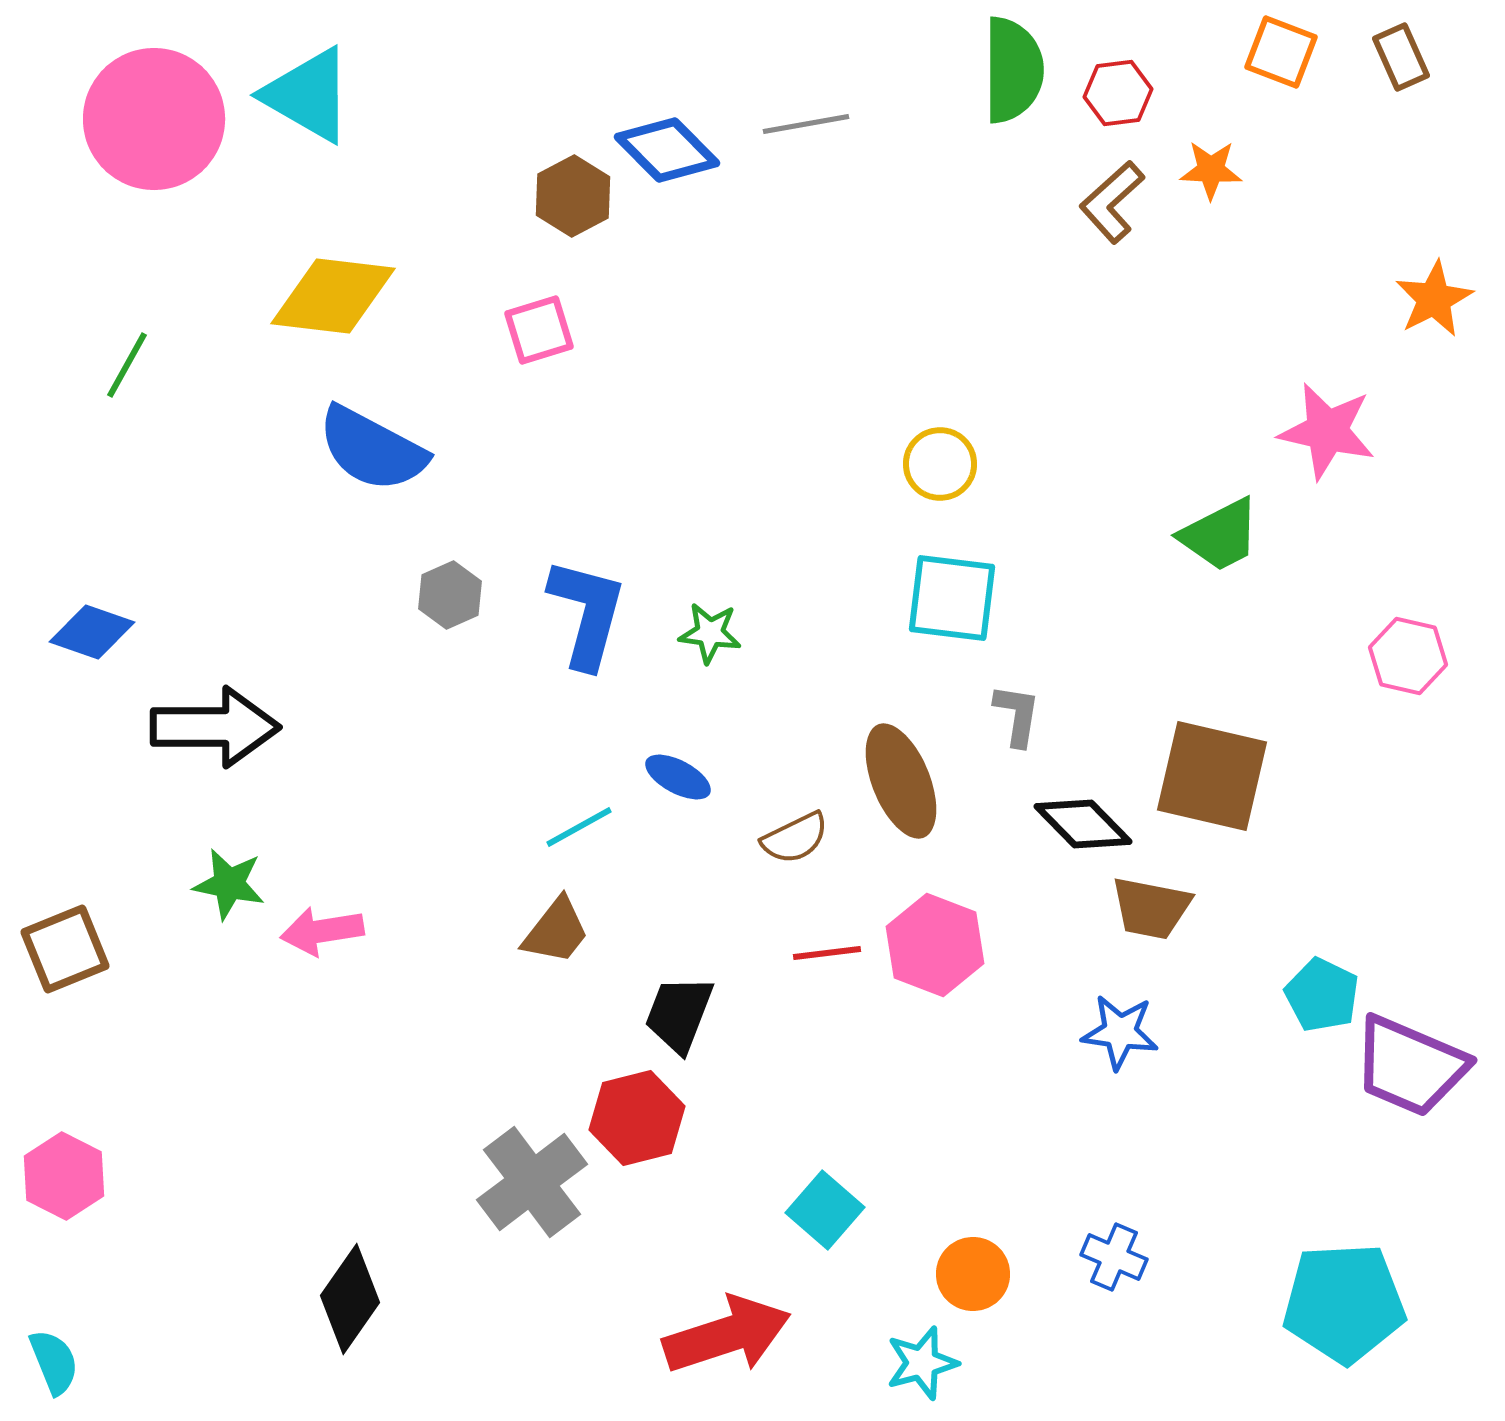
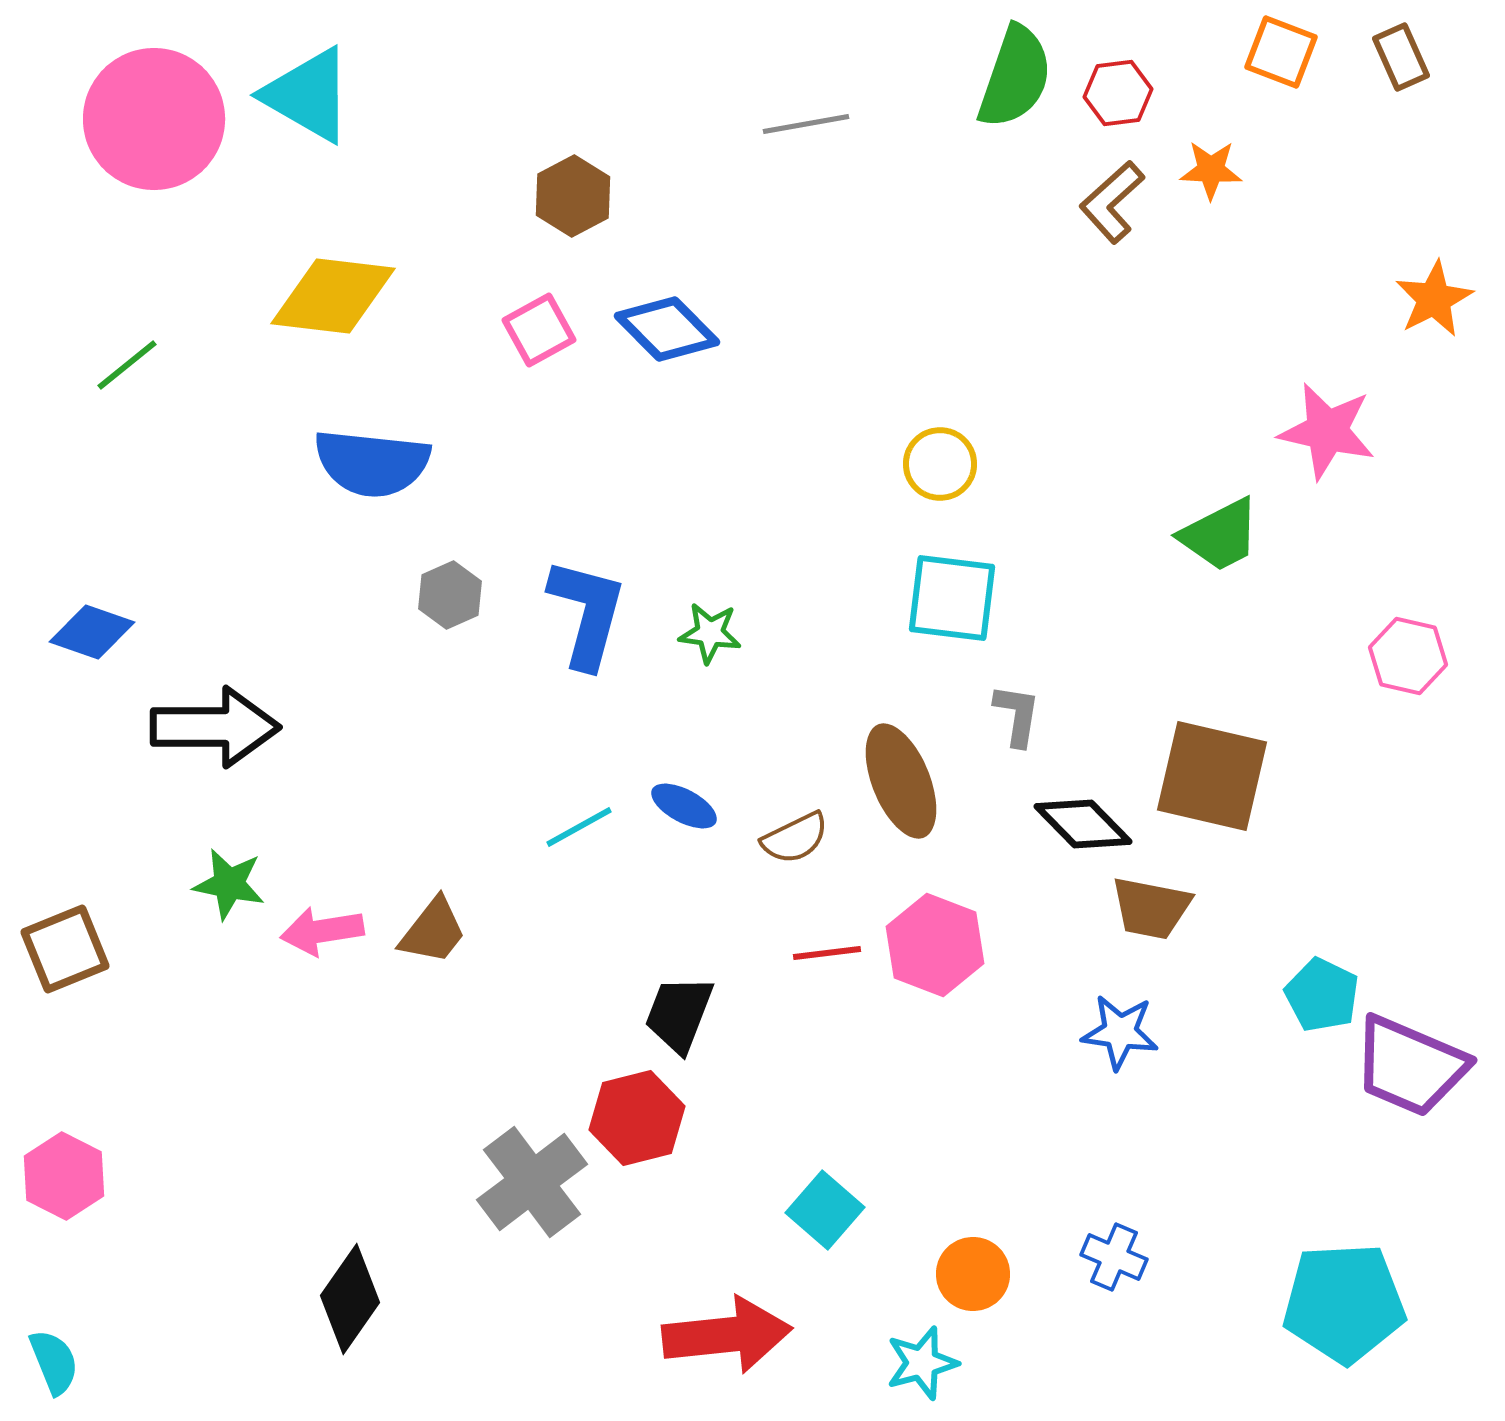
green semicircle at (1013, 70): moved 2 px right, 7 px down; rotated 19 degrees clockwise
blue diamond at (667, 150): moved 179 px down
pink square at (539, 330): rotated 12 degrees counterclockwise
green line at (127, 365): rotated 22 degrees clockwise
blue semicircle at (372, 449): moved 14 px down; rotated 22 degrees counterclockwise
blue ellipse at (678, 777): moved 6 px right, 29 px down
brown trapezoid at (556, 931): moved 123 px left
red arrow at (727, 1335): rotated 12 degrees clockwise
